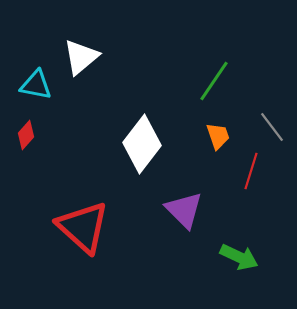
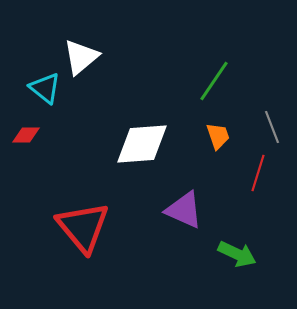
cyan triangle: moved 9 px right, 3 px down; rotated 28 degrees clockwise
gray line: rotated 16 degrees clockwise
red diamond: rotated 48 degrees clockwise
white diamond: rotated 48 degrees clockwise
red line: moved 7 px right, 2 px down
purple triangle: rotated 21 degrees counterclockwise
red triangle: rotated 8 degrees clockwise
green arrow: moved 2 px left, 3 px up
